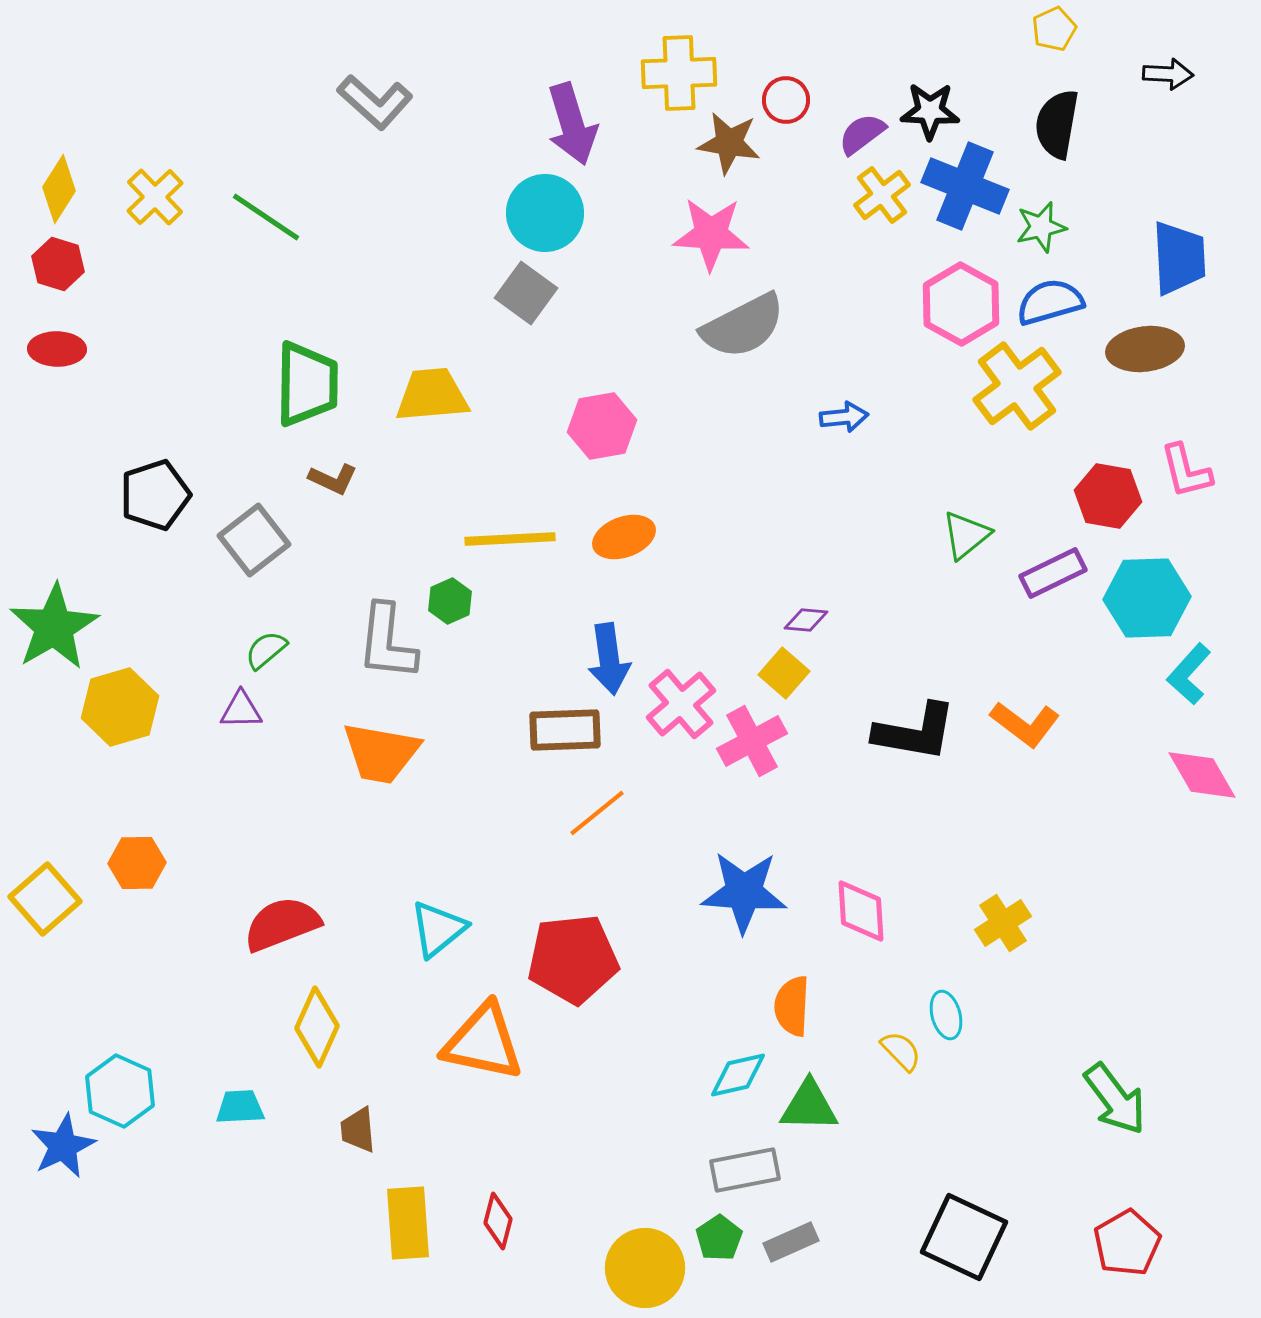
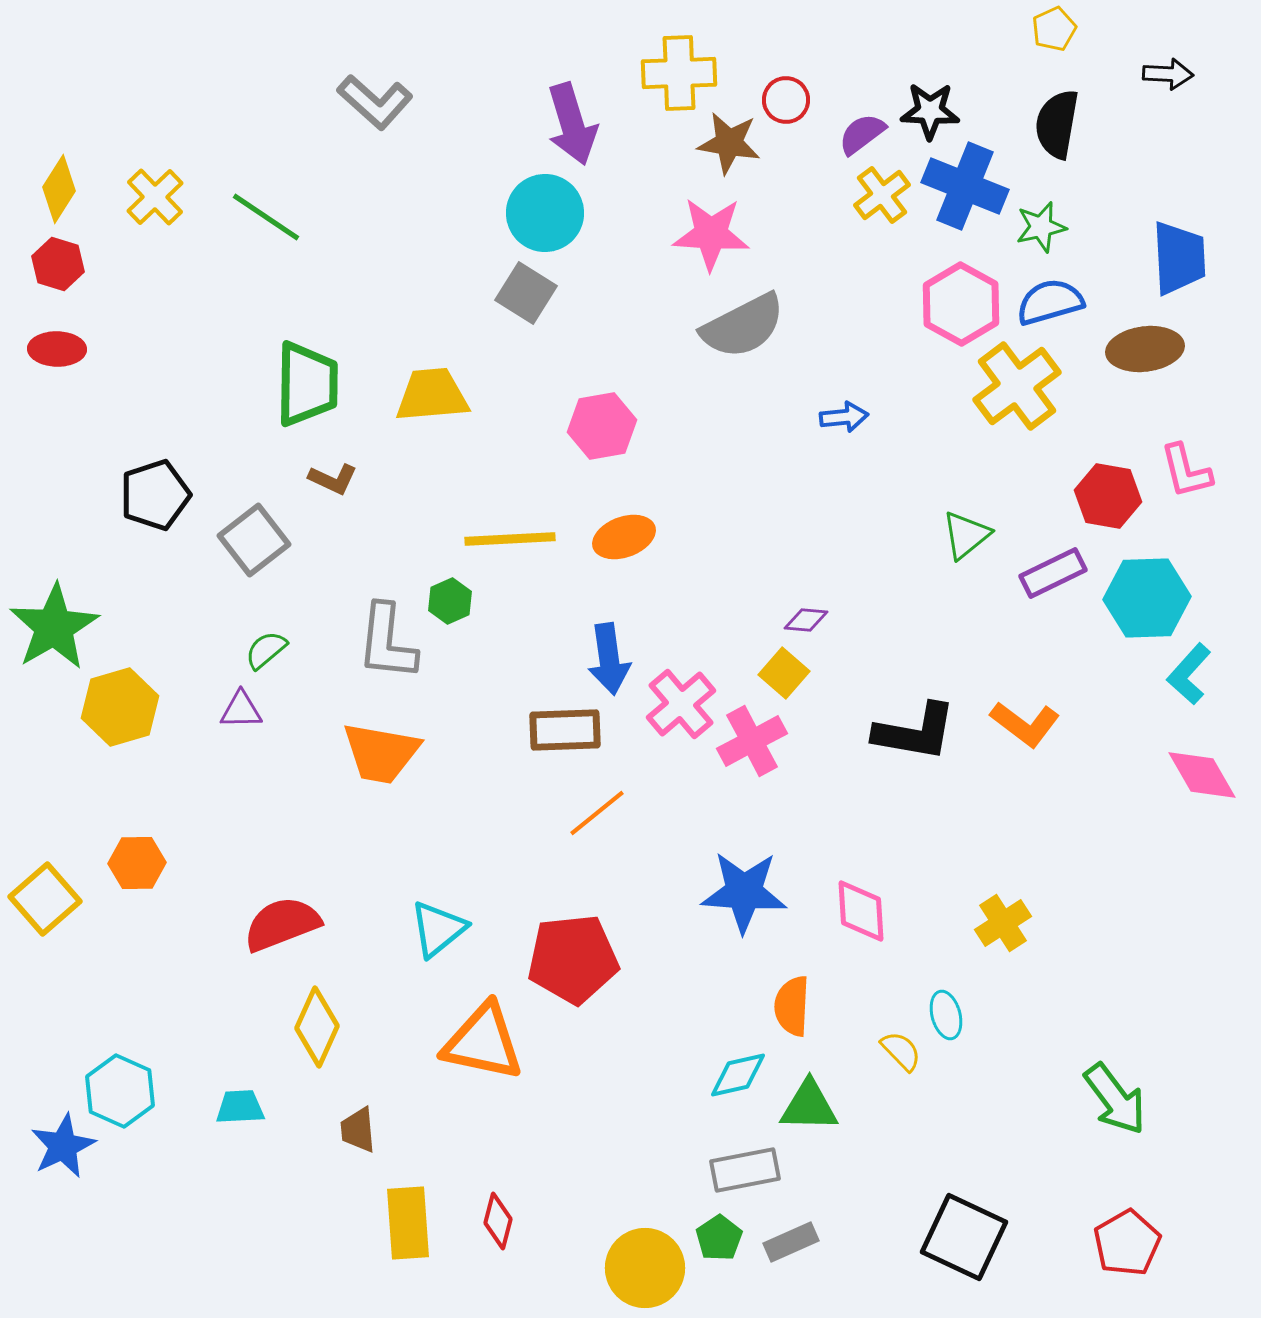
gray square at (526, 293): rotated 4 degrees counterclockwise
